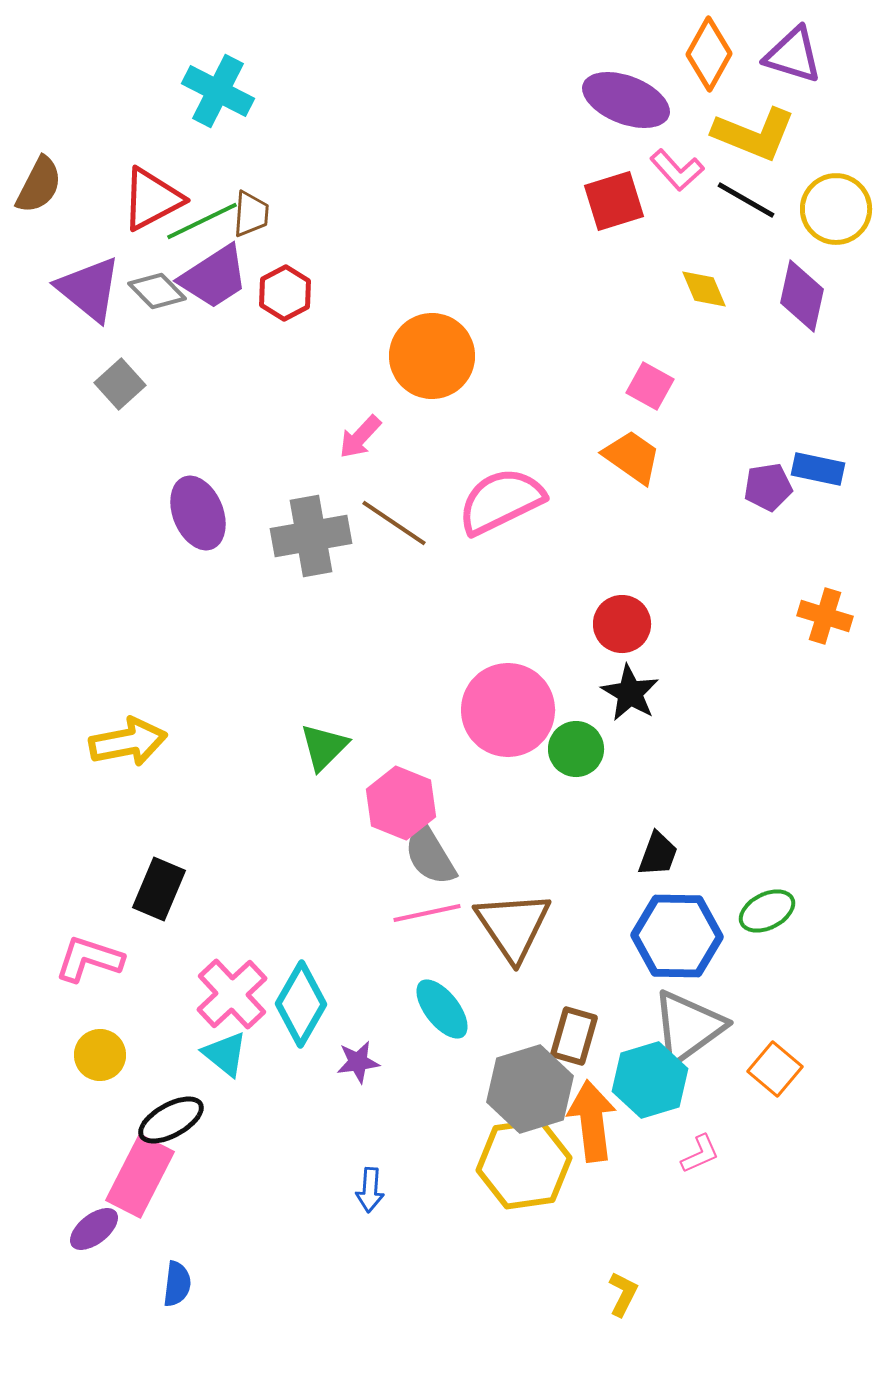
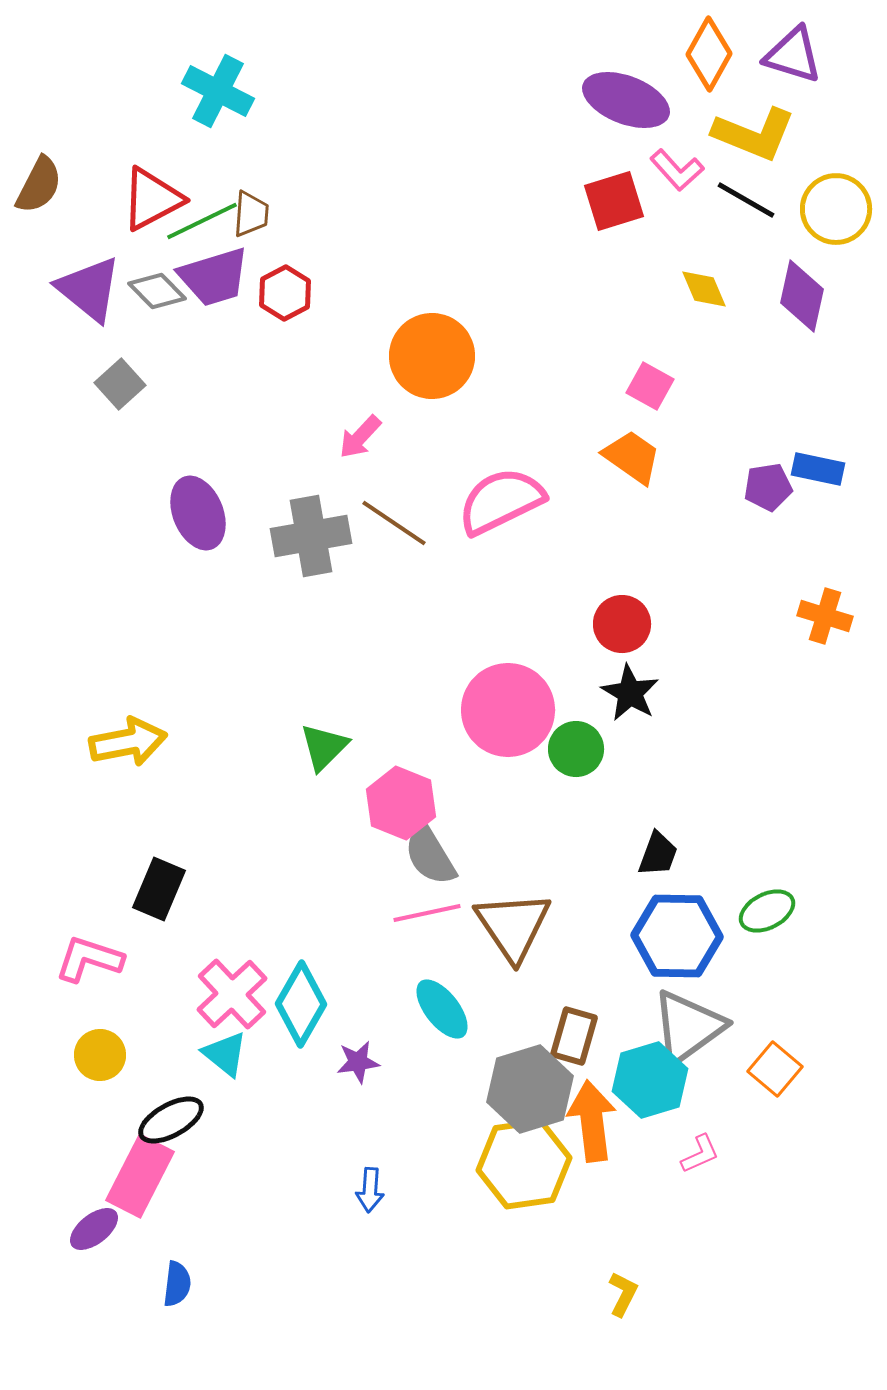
purple trapezoid at (214, 277): rotated 16 degrees clockwise
